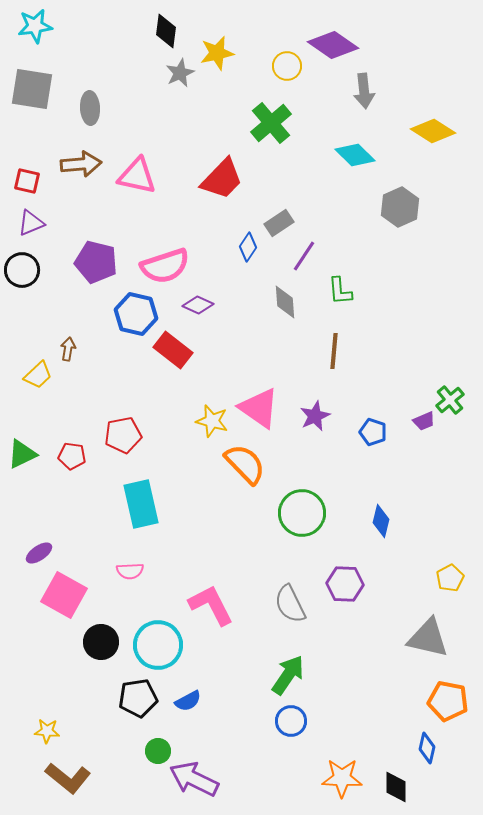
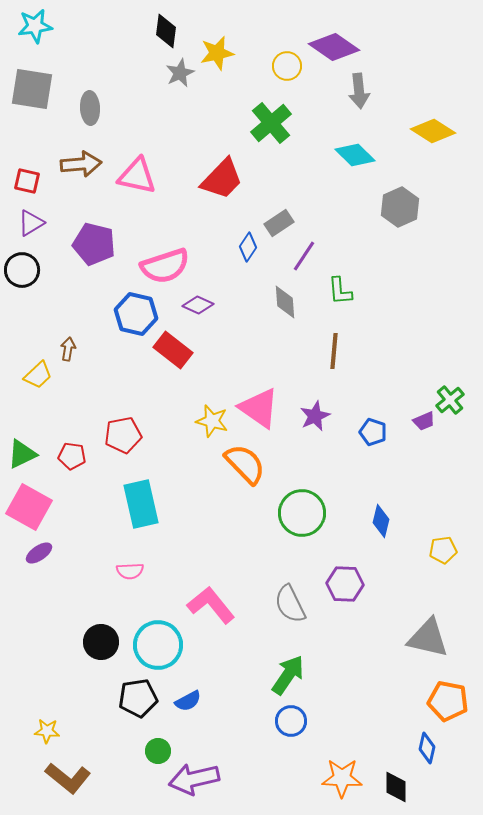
purple diamond at (333, 45): moved 1 px right, 2 px down
gray arrow at (364, 91): moved 5 px left
purple triangle at (31, 223): rotated 8 degrees counterclockwise
purple pentagon at (96, 262): moved 2 px left, 18 px up
yellow pentagon at (450, 578): moved 7 px left, 28 px up; rotated 20 degrees clockwise
pink square at (64, 595): moved 35 px left, 88 px up
pink L-shape at (211, 605): rotated 12 degrees counterclockwise
purple arrow at (194, 779): rotated 39 degrees counterclockwise
